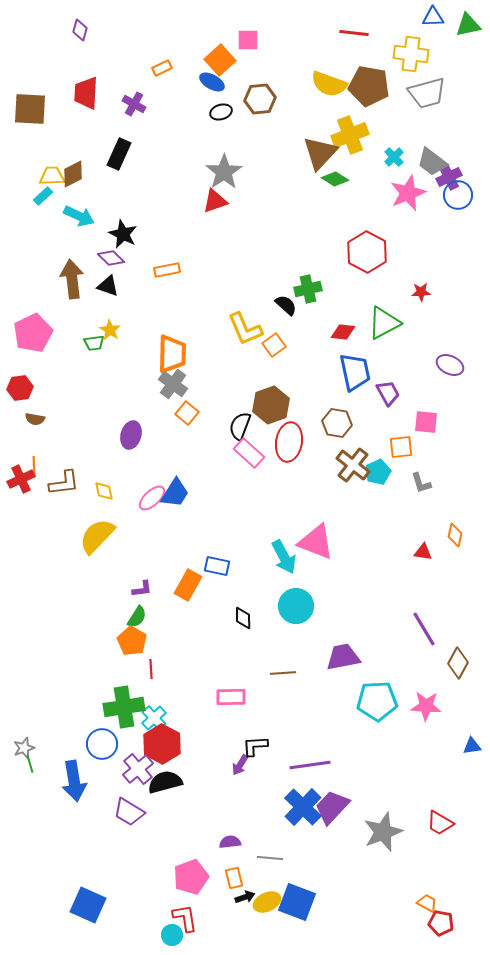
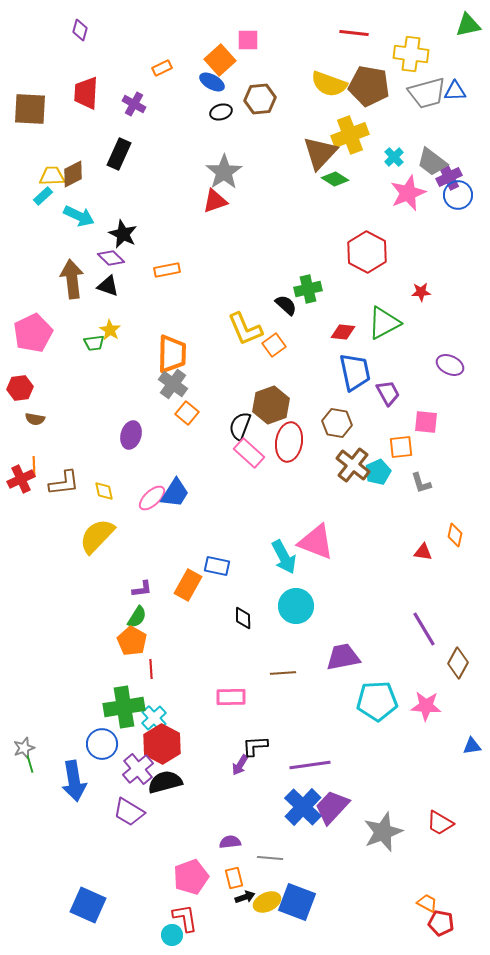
blue triangle at (433, 17): moved 22 px right, 74 px down
